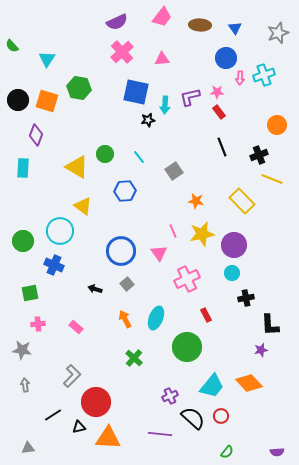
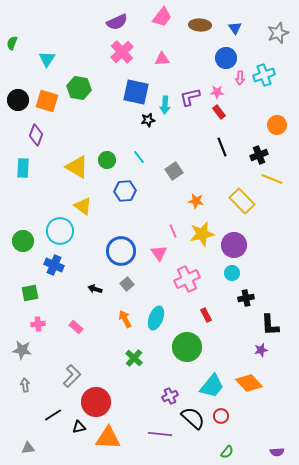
green semicircle at (12, 46): moved 3 px up; rotated 64 degrees clockwise
green circle at (105, 154): moved 2 px right, 6 px down
